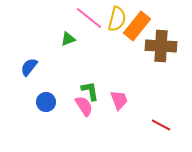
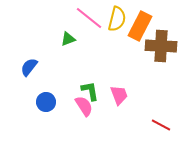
orange rectangle: moved 3 px right; rotated 12 degrees counterclockwise
pink trapezoid: moved 5 px up
